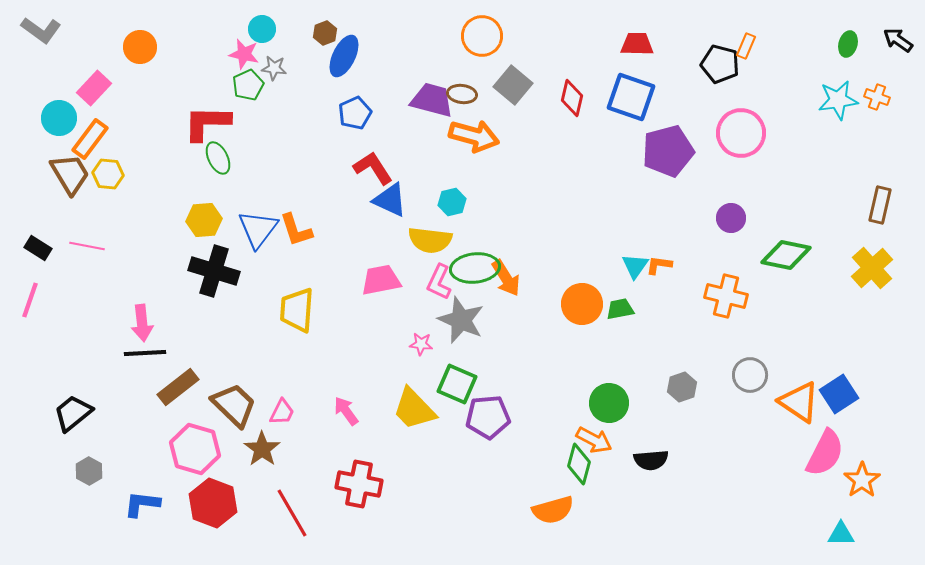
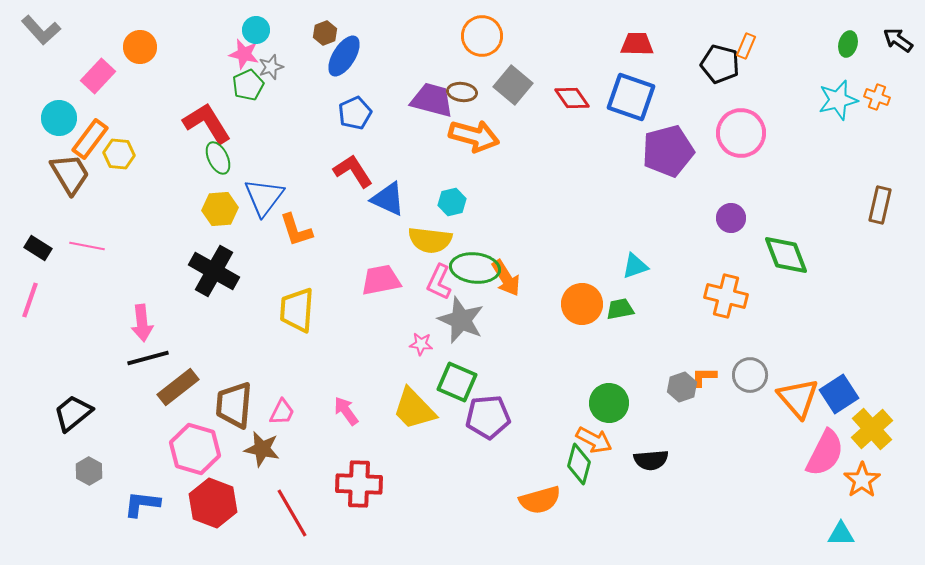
cyan circle at (262, 29): moved 6 px left, 1 px down
gray L-shape at (41, 30): rotated 12 degrees clockwise
blue ellipse at (344, 56): rotated 6 degrees clockwise
gray star at (274, 68): moved 3 px left, 1 px up; rotated 25 degrees counterclockwise
pink rectangle at (94, 88): moved 4 px right, 12 px up
brown ellipse at (462, 94): moved 2 px up
red diamond at (572, 98): rotated 48 degrees counterclockwise
cyan star at (838, 100): rotated 6 degrees counterclockwise
red L-shape at (207, 123): rotated 57 degrees clockwise
red L-shape at (373, 168): moved 20 px left, 3 px down
yellow hexagon at (108, 174): moved 11 px right, 20 px up
blue triangle at (390, 200): moved 2 px left, 1 px up
yellow hexagon at (204, 220): moved 16 px right, 11 px up
blue triangle at (258, 229): moved 6 px right, 32 px up
green diamond at (786, 255): rotated 57 degrees clockwise
orange L-shape at (659, 265): moved 45 px right, 112 px down; rotated 8 degrees counterclockwise
cyan triangle at (635, 266): rotated 36 degrees clockwise
green ellipse at (475, 268): rotated 12 degrees clockwise
yellow cross at (872, 268): moved 161 px down
black cross at (214, 271): rotated 12 degrees clockwise
black line at (145, 353): moved 3 px right, 5 px down; rotated 12 degrees counterclockwise
green square at (457, 384): moved 2 px up
orange triangle at (799, 402): moved 1 px left, 4 px up; rotated 15 degrees clockwise
brown trapezoid at (234, 405): rotated 129 degrees counterclockwise
brown star at (262, 449): rotated 24 degrees counterclockwise
red cross at (359, 484): rotated 9 degrees counterclockwise
orange semicircle at (553, 510): moved 13 px left, 10 px up
